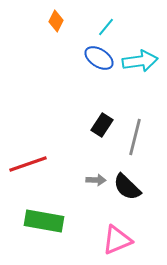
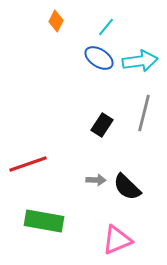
gray line: moved 9 px right, 24 px up
